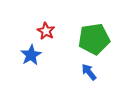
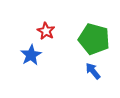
green pentagon: rotated 24 degrees clockwise
blue arrow: moved 4 px right, 1 px up
